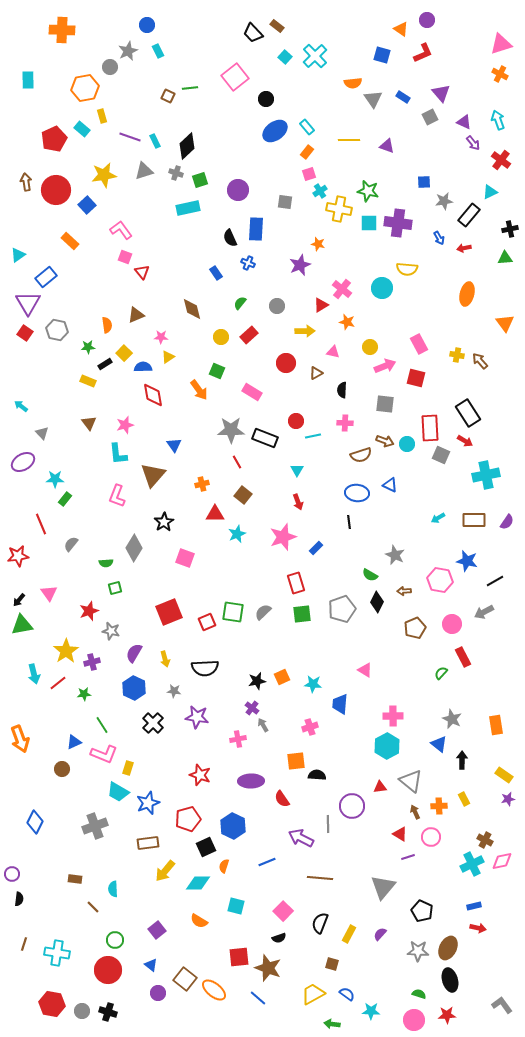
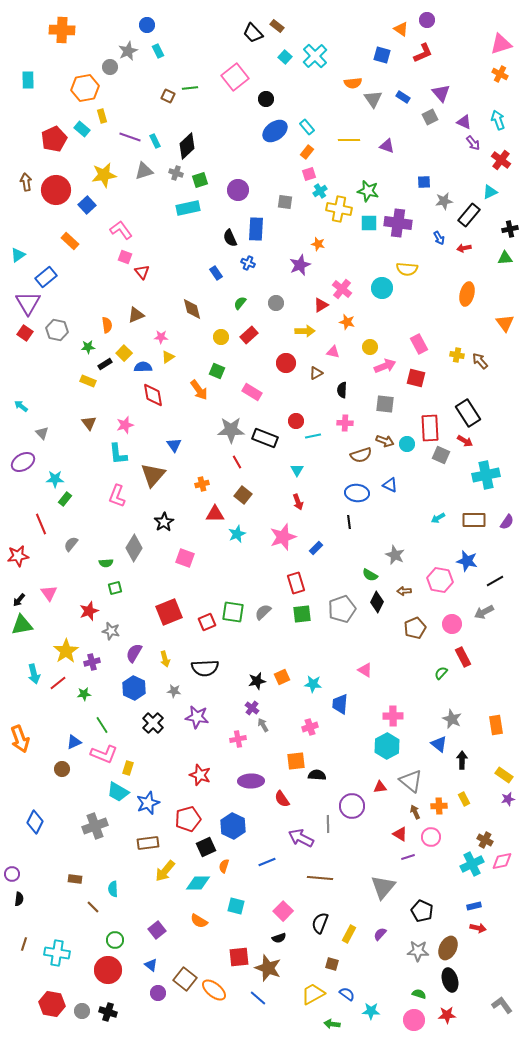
gray circle at (277, 306): moved 1 px left, 3 px up
